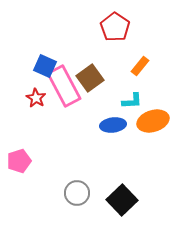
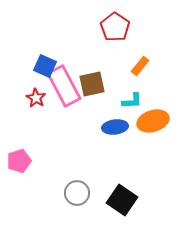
brown square: moved 2 px right, 6 px down; rotated 24 degrees clockwise
blue ellipse: moved 2 px right, 2 px down
black square: rotated 12 degrees counterclockwise
